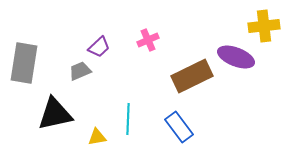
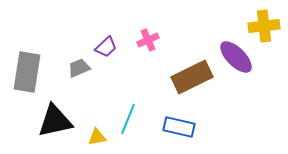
purple trapezoid: moved 7 px right
purple ellipse: rotated 24 degrees clockwise
gray rectangle: moved 3 px right, 9 px down
gray trapezoid: moved 1 px left, 3 px up
brown rectangle: moved 1 px down
black triangle: moved 7 px down
cyan line: rotated 20 degrees clockwise
blue rectangle: rotated 40 degrees counterclockwise
